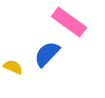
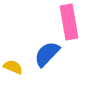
pink rectangle: rotated 44 degrees clockwise
